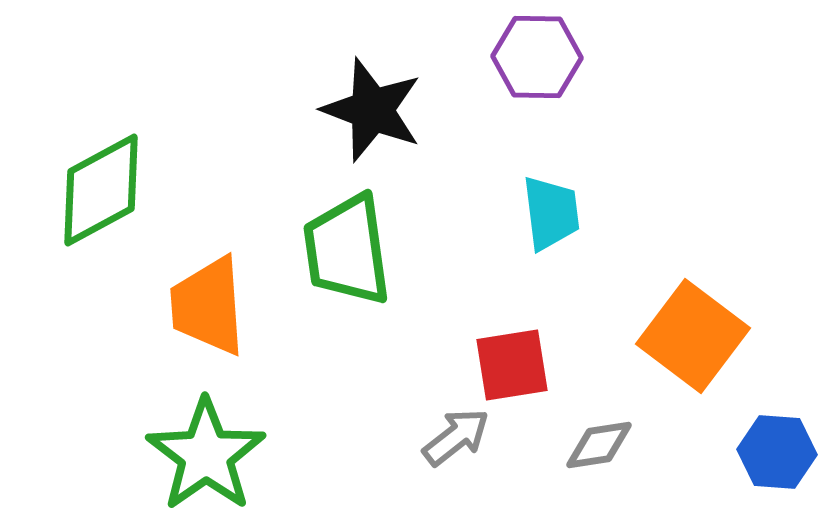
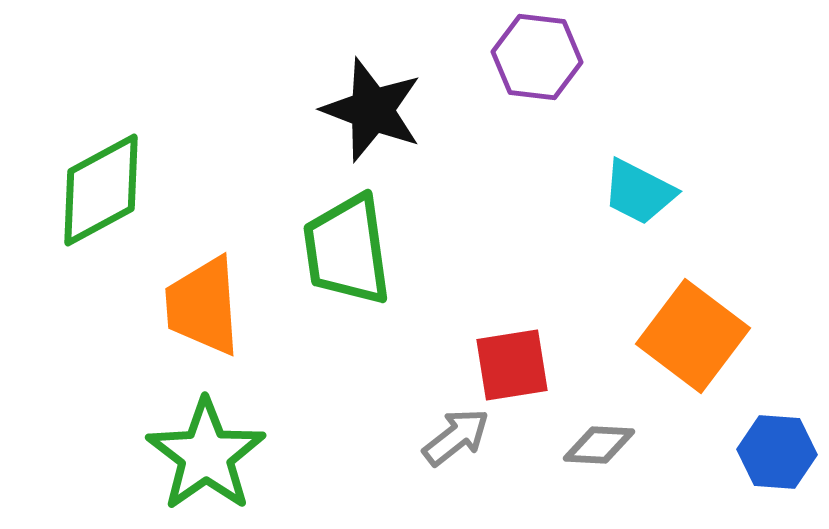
purple hexagon: rotated 6 degrees clockwise
cyan trapezoid: moved 88 px right, 21 px up; rotated 124 degrees clockwise
orange trapezoid: moved 5 px left
gray diamond: rotated 12 degrees clockwise
